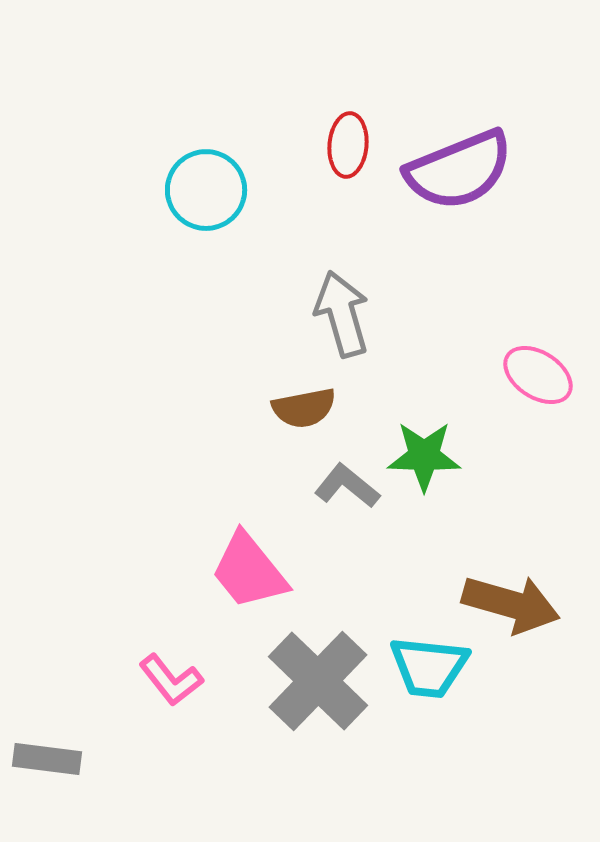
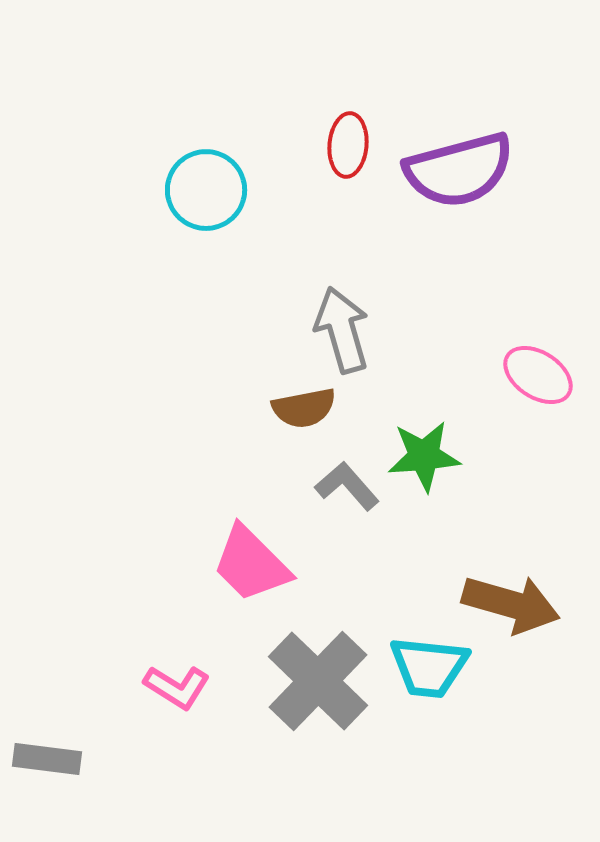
purple semicircle: rotated 7 degrees clockwise
gray arrow: moved 16 px down
green star: rotated 6 degrees counterclockwise
gray L-shape: rotated 10 degrees clockwise
pink trapezoid: moved 2 px right, 7 px up; rotated 6 degrees counterclockwise
pink L-shape: moved 6 px right, 7 px down; rotated 20 degrees counterclockwise
